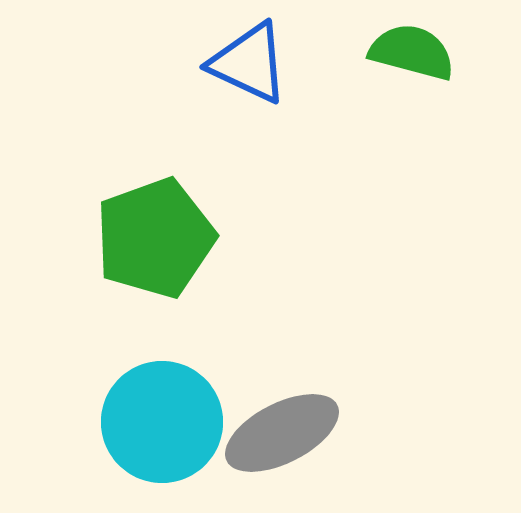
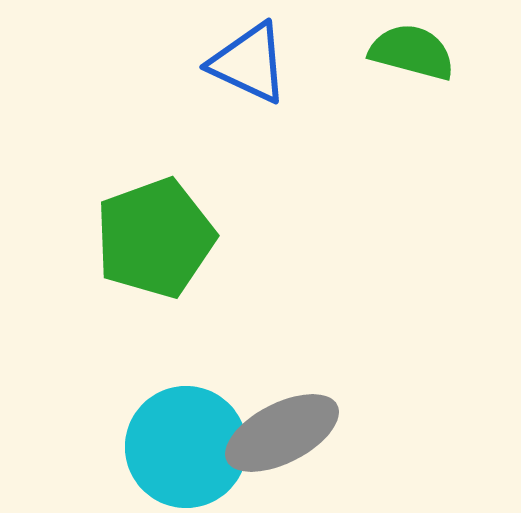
cyan circle: moved 24 px right, 25 px down
